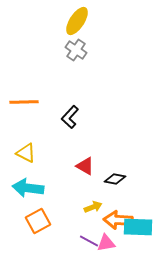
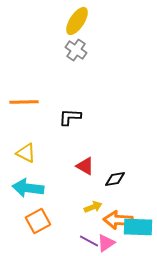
black L-shape: rotated 50 degrees clockwise
black diamond: rotated 20 degrees counterclockwise
pink triangle: rotated 24 degrees counterclockwise
